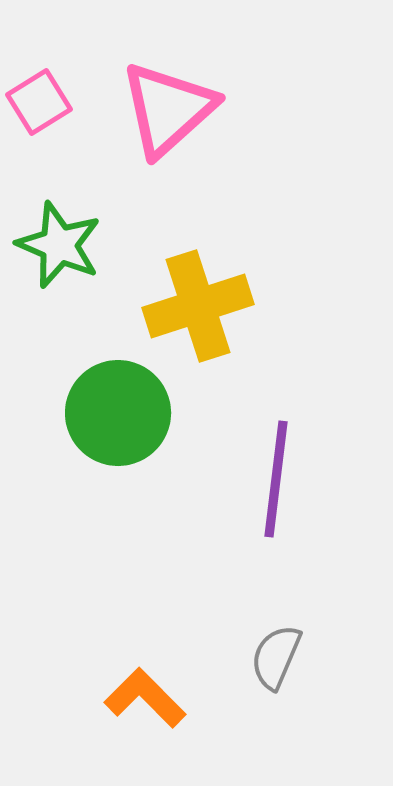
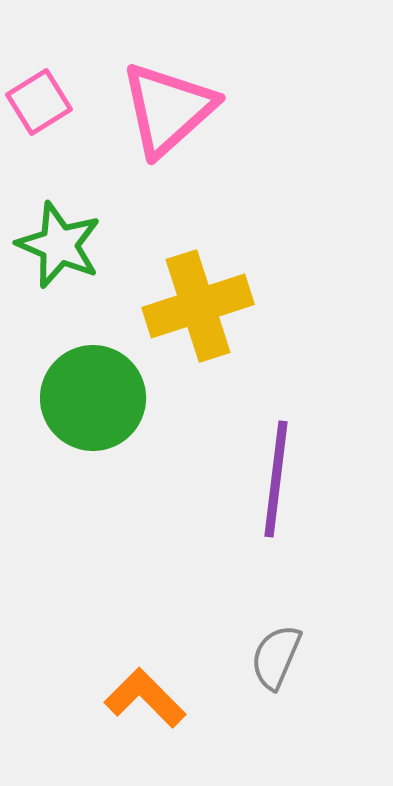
green circle: moved 25 px left, 15 px up
